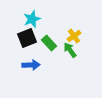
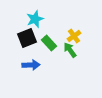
cyan star: moved 3 px right
